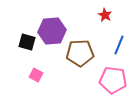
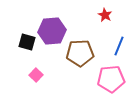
blue line: moved 1 px down
pink square: rotated 16 degrees clockwise
pink pentagon: moved 2 px left, 1 px up; rotated 12 degrees counterclockwise
